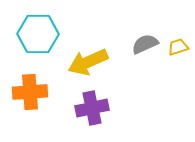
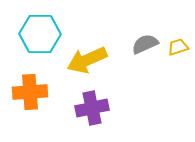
cyan hexagon: moved 2 px right
yellow arrow: moved 1 px left, 2 px up
